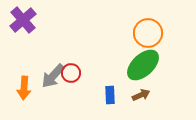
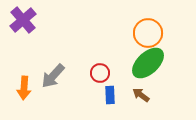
green ellipse: moved 5 px right, 2 px up
red circle: moved 29 px right
brown arrow: rotated 120 degrees counterclockwise
